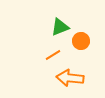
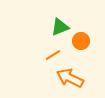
orange arrow: rotated 20 degrees clockwise
